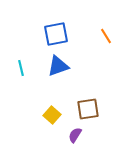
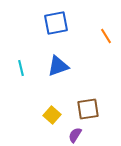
blue square: moved 11 px up
